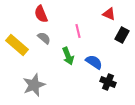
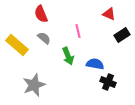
black rectangle: rotated 28 degrees clockwise
blue semicircle: moved 1 px right, 2 px down; rotated 24 degrees counterclockwise
